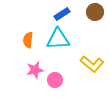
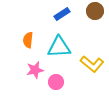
brown circle: moved 1 px up
cyan triangle: moved 1 px right, 8 px down
pink circle: moved 1 px right, 2 px down
